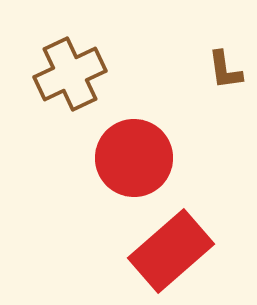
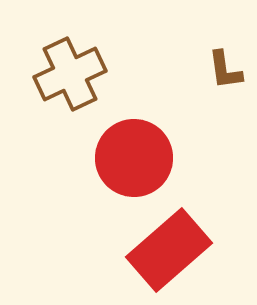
red rectangle: moved 2 px left, 1 px up
